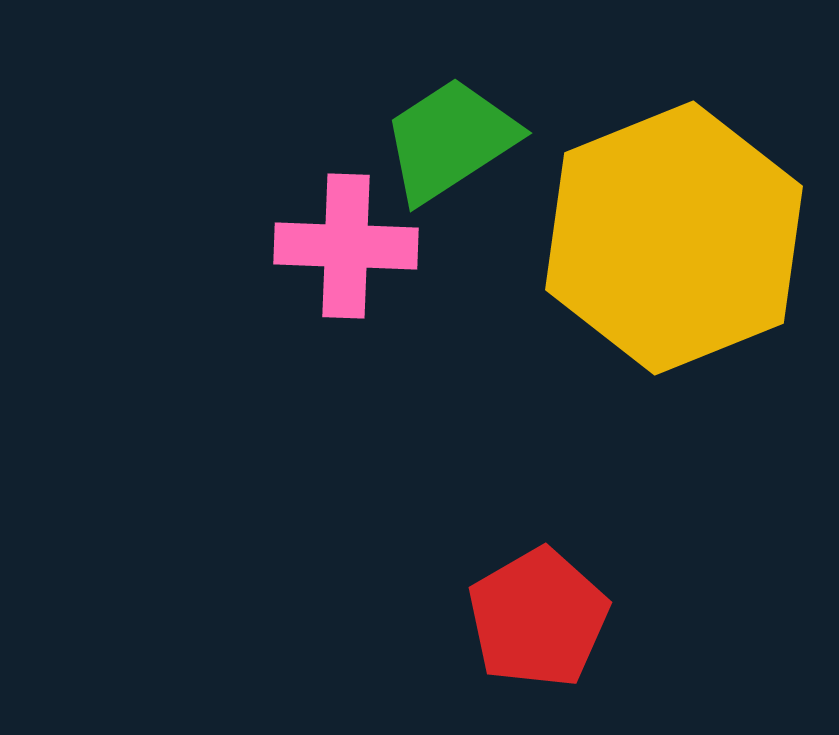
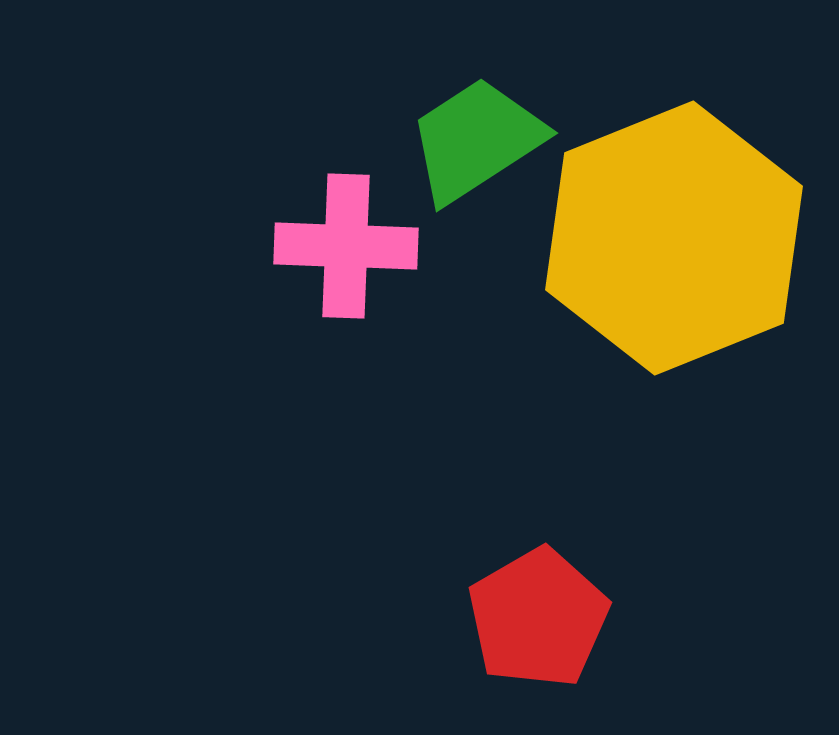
green trapezoid: moved 26 px right
